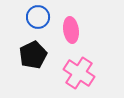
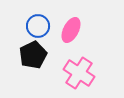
blue circle: moved 9 px down
pink ellipse: rotated 35 degrees clockwise
